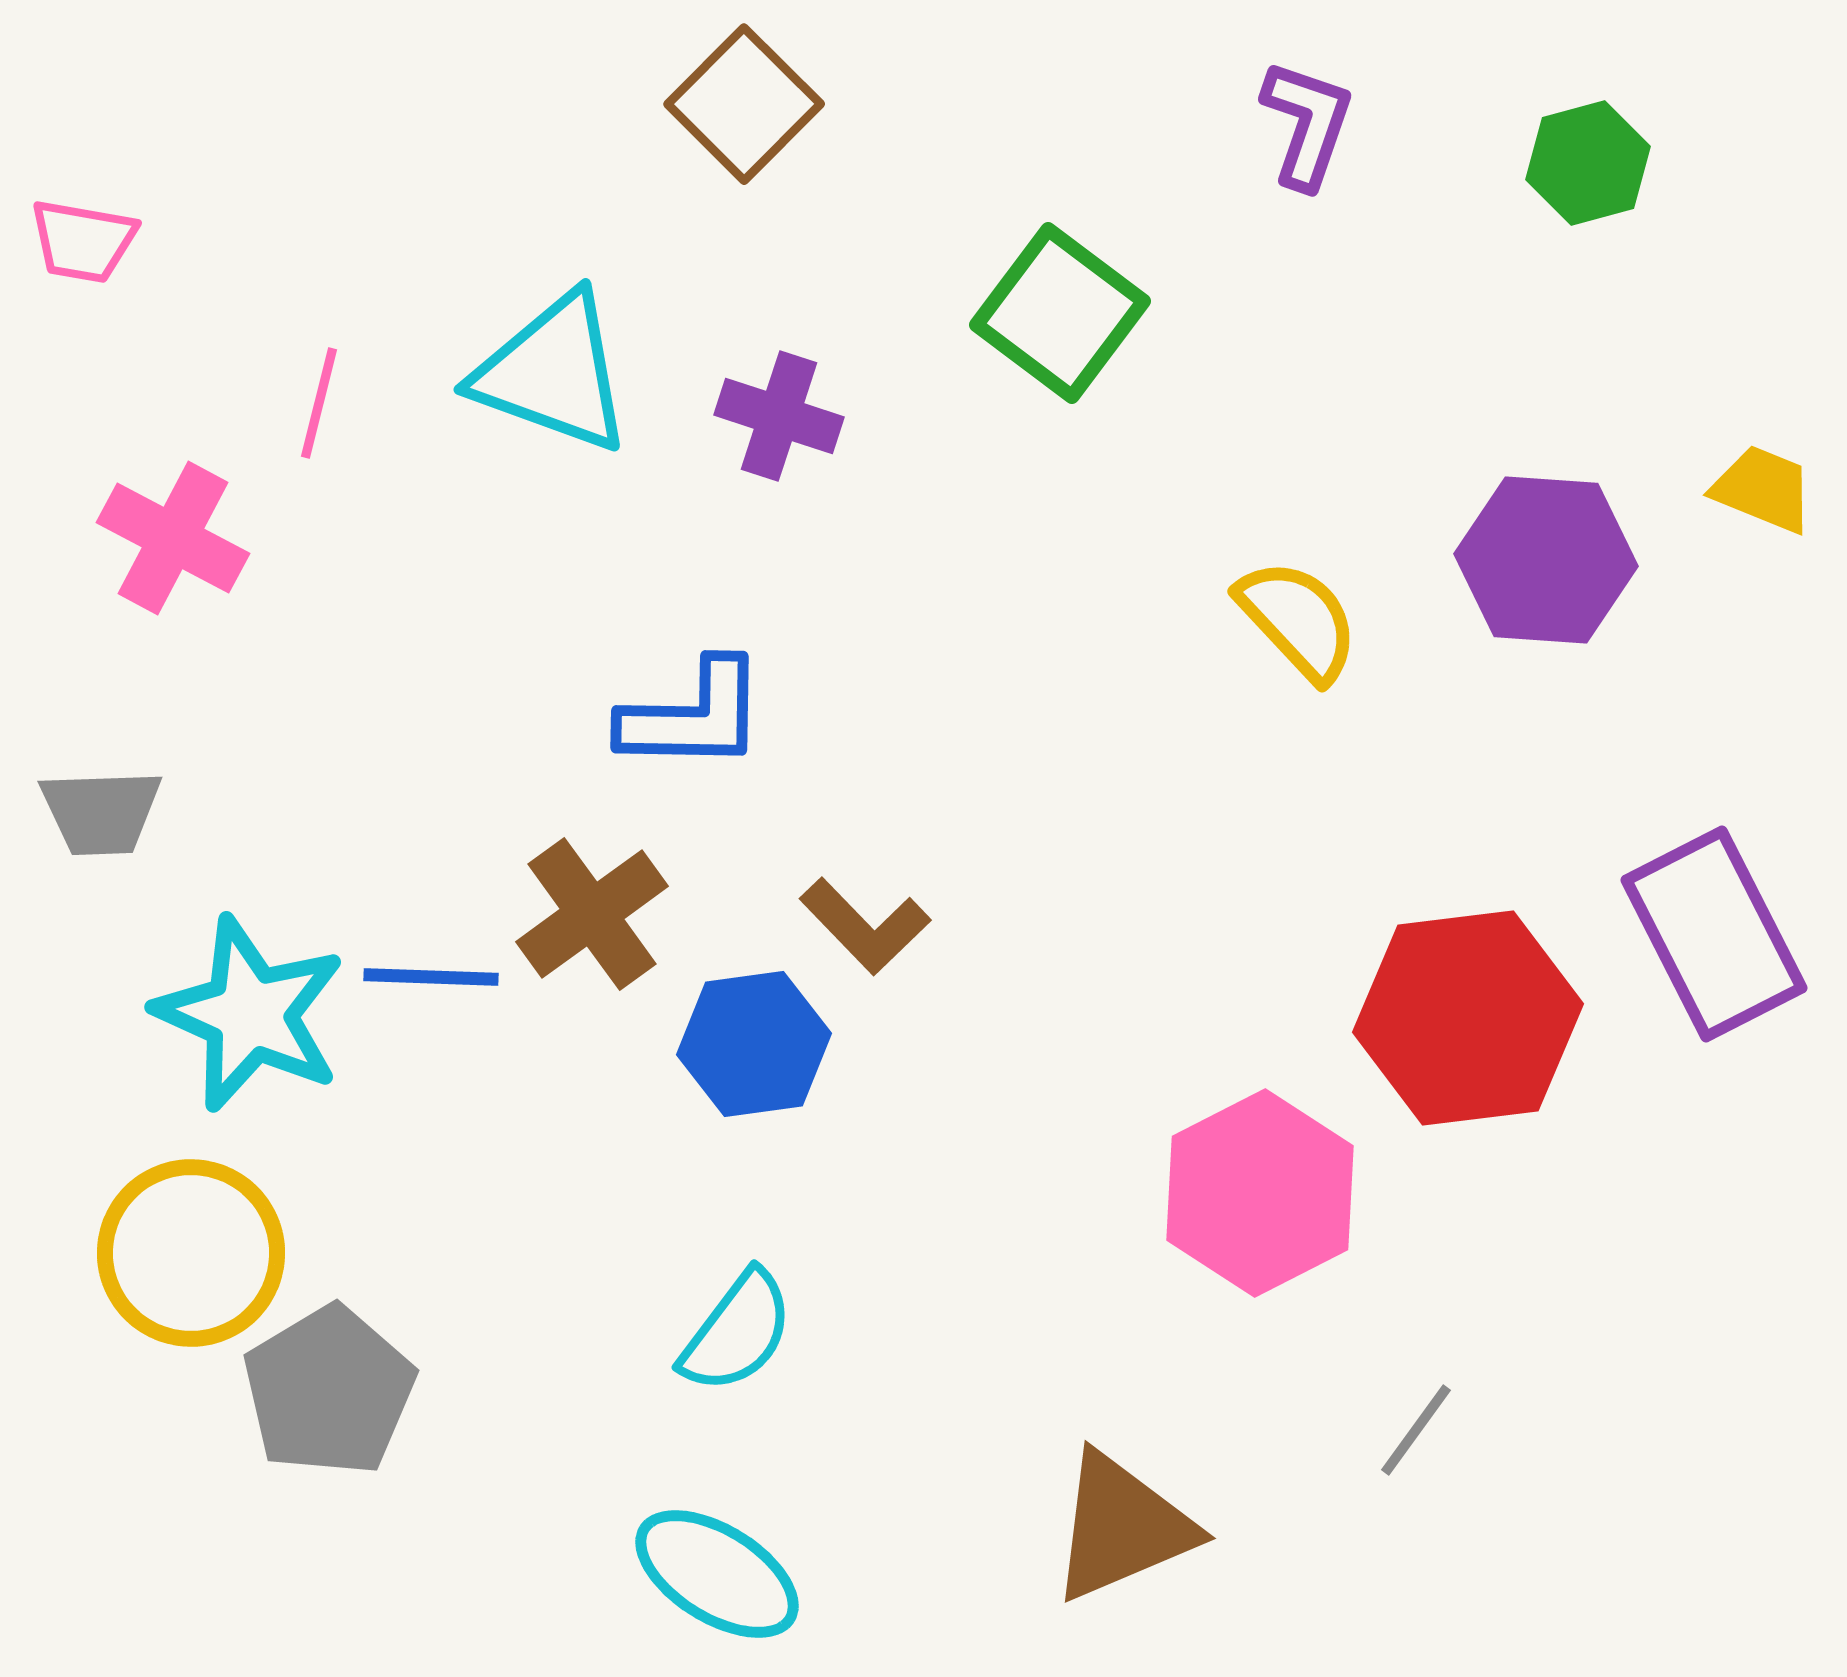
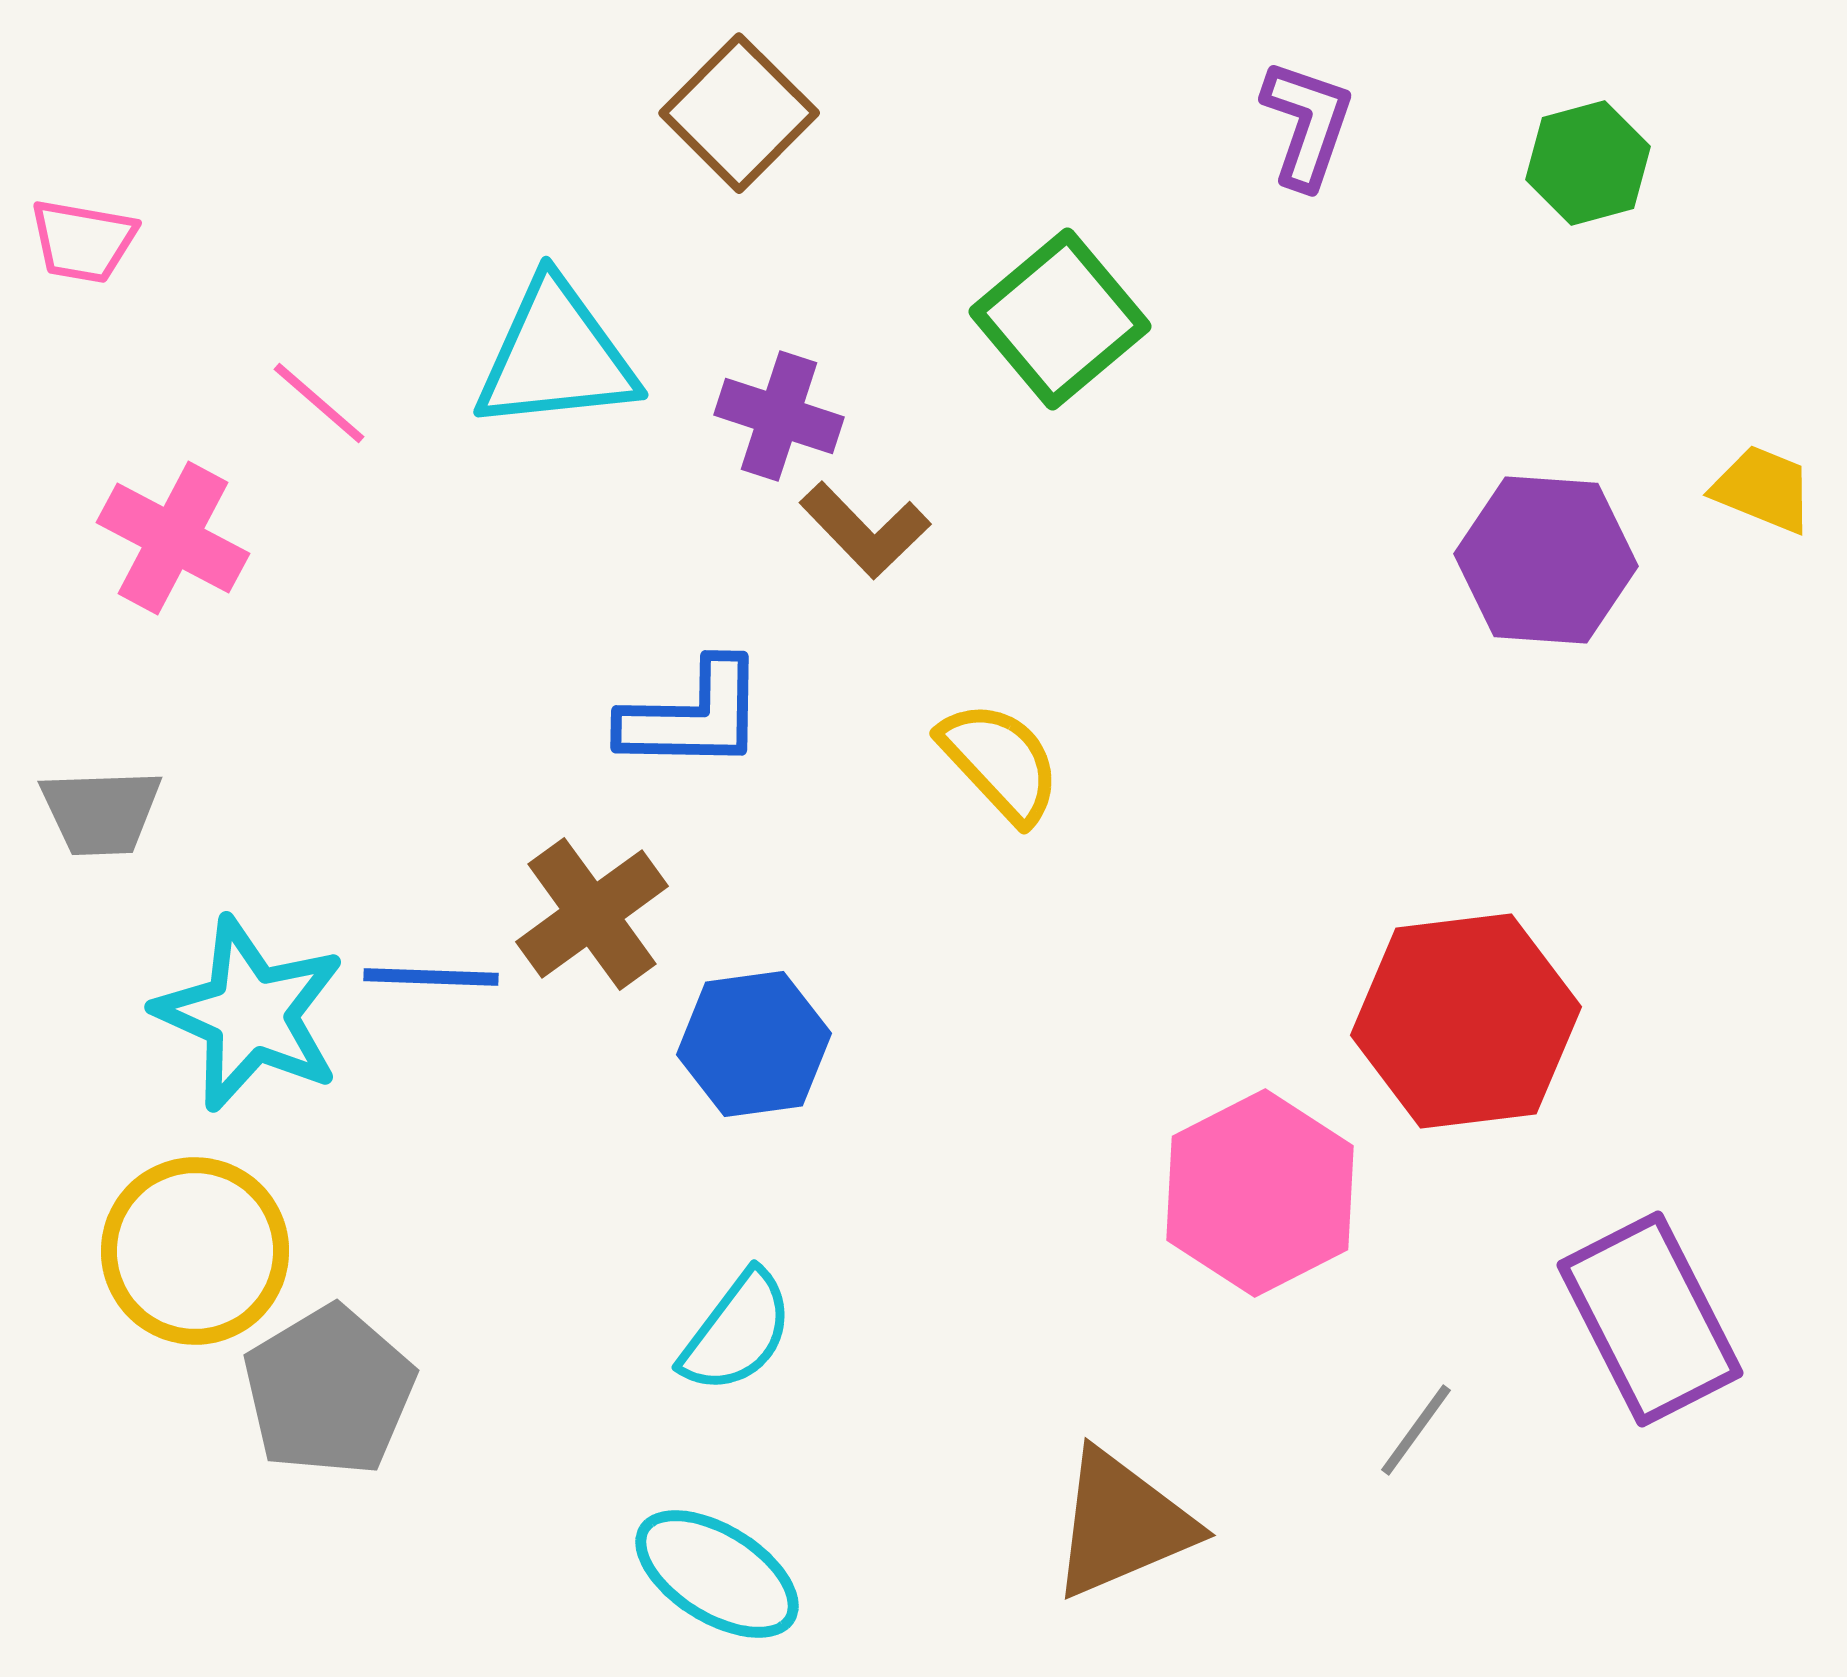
brown square: moved 5 px left, 9 px down
green square: moved 6 px down; rotated 13 degrees clockwise
cyan triangle: moved 3 px right, 17 px up; rotated 26 degrees counterclockwise
pink line: rotated 63 degrees counterclockwise
yellow semicircle: moved 298 px left, 142 px down
brown L-shape: moved 396 px up
purple rectangle: moved 64 px left, 385 px down
red hexagon: moved 2 px left, 3 px down
yellow circle: moved 4 px right, 2 px up
brown triangle: moved 3 px up
